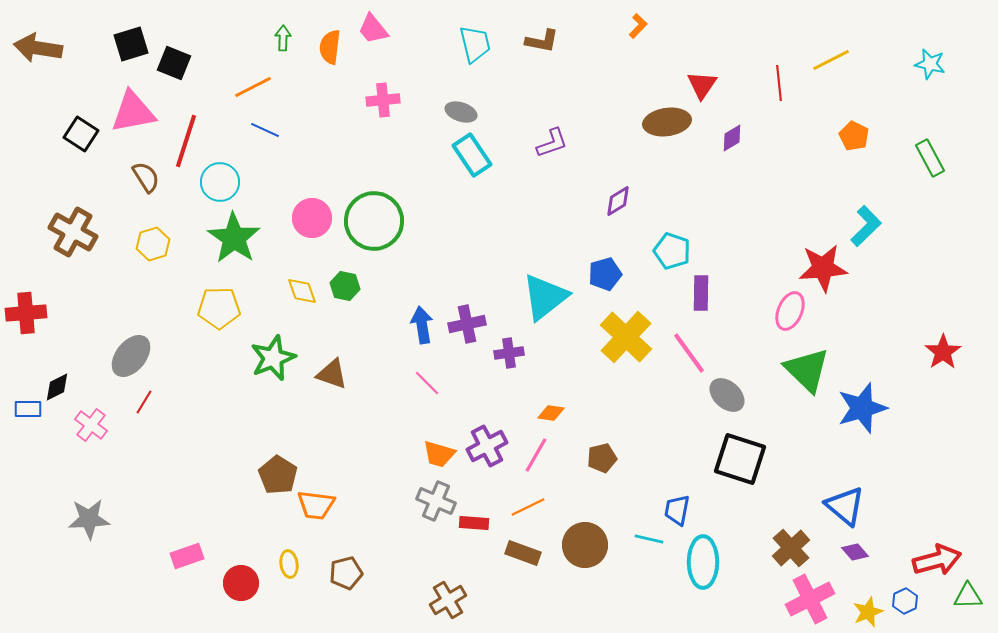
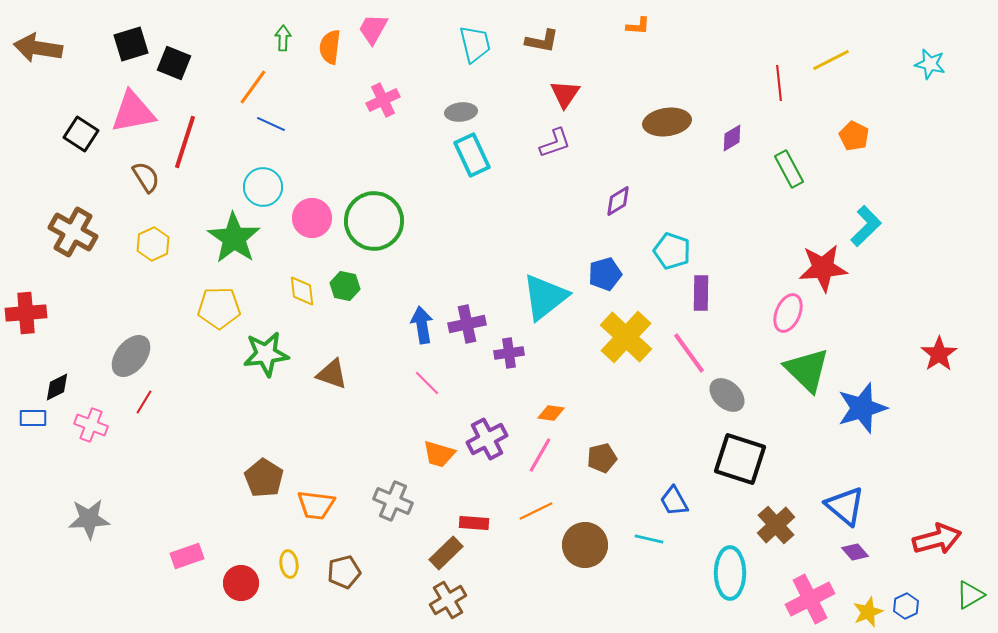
orange L-shape at (638, 26): rotated 50 degrees clockwise
pink trapezoid at (373, 29): rotated 68 degrees clockwise
red triangle at (702, 85): moved 137 px left, 9 px down
orange line at (253, 87): rotated 27 degrees counterclockwise
pink cross at (383, 100): rotated 20 degrees counterclockwise
gray ellipse at (461, 112): rotated 24 degrees counterclockwise
blue line at (265, 130): moved 6 px right, 6 px up
red line at (186, 141): moved 1 px left, 1 px down
purple L-shape at (552, 143): moved 3 px right
cyan rectangle at (472, 155): rotated 9 degrees clockwise
green rectangle at (930, 158): moved 141 px left, 11 px down
cyan circle at (220, 182): moved 43 px right, 5 px down
yellow hexagon at (153, 244): rotated 8 degrees counterclockwise
yellow diamond at (302, 291): rotated 12 degrees clockwise
pink ellipse at (790, 311): moved 2 px left, 2 px down
red star at (943, 352): moved 4 px left, 2 px down
green star at (273, 358): moved 7 px left, 4 px up; rotated 15 degrees clockwise
blue rectangle at (28, 409): moved 5 px right, 9 px down
pink cross at (91, 425): rotated 16 degrees counterclockwise
purple cross at (487, 446): moved 7 px up
pink line at (536, 455): moved 4 px right
brown pentagon at (278, 475): moved 14 px left, 3 px down
gray cross at (436, 501): moved 43 px left
orange line at (528, 507): moved 8 px right, 4 px down
blue trapezoid at (677, 510): moved 3 px left, 9 px up; rotated 40 degrees counterclockwise
brown cross at (791, 548): moved 15 px left, 23 px up
brown rectangle at (523, 553): moved 77 px left; rotated 64 degrees counterclockwise
red arrow at (937, 560): moved 21 px up
cyan ellipse at (703, 562): moved 27 px right, 11 px down
brown pentagon at (346, 573): moved 2 px left, 1 px up
green triangle at (968, 596): moved 2 px right, 1 px up; rotated 28 degrees counterclockwise
blue hexagon at (905, 601): moved 1 px right, 5 px down
